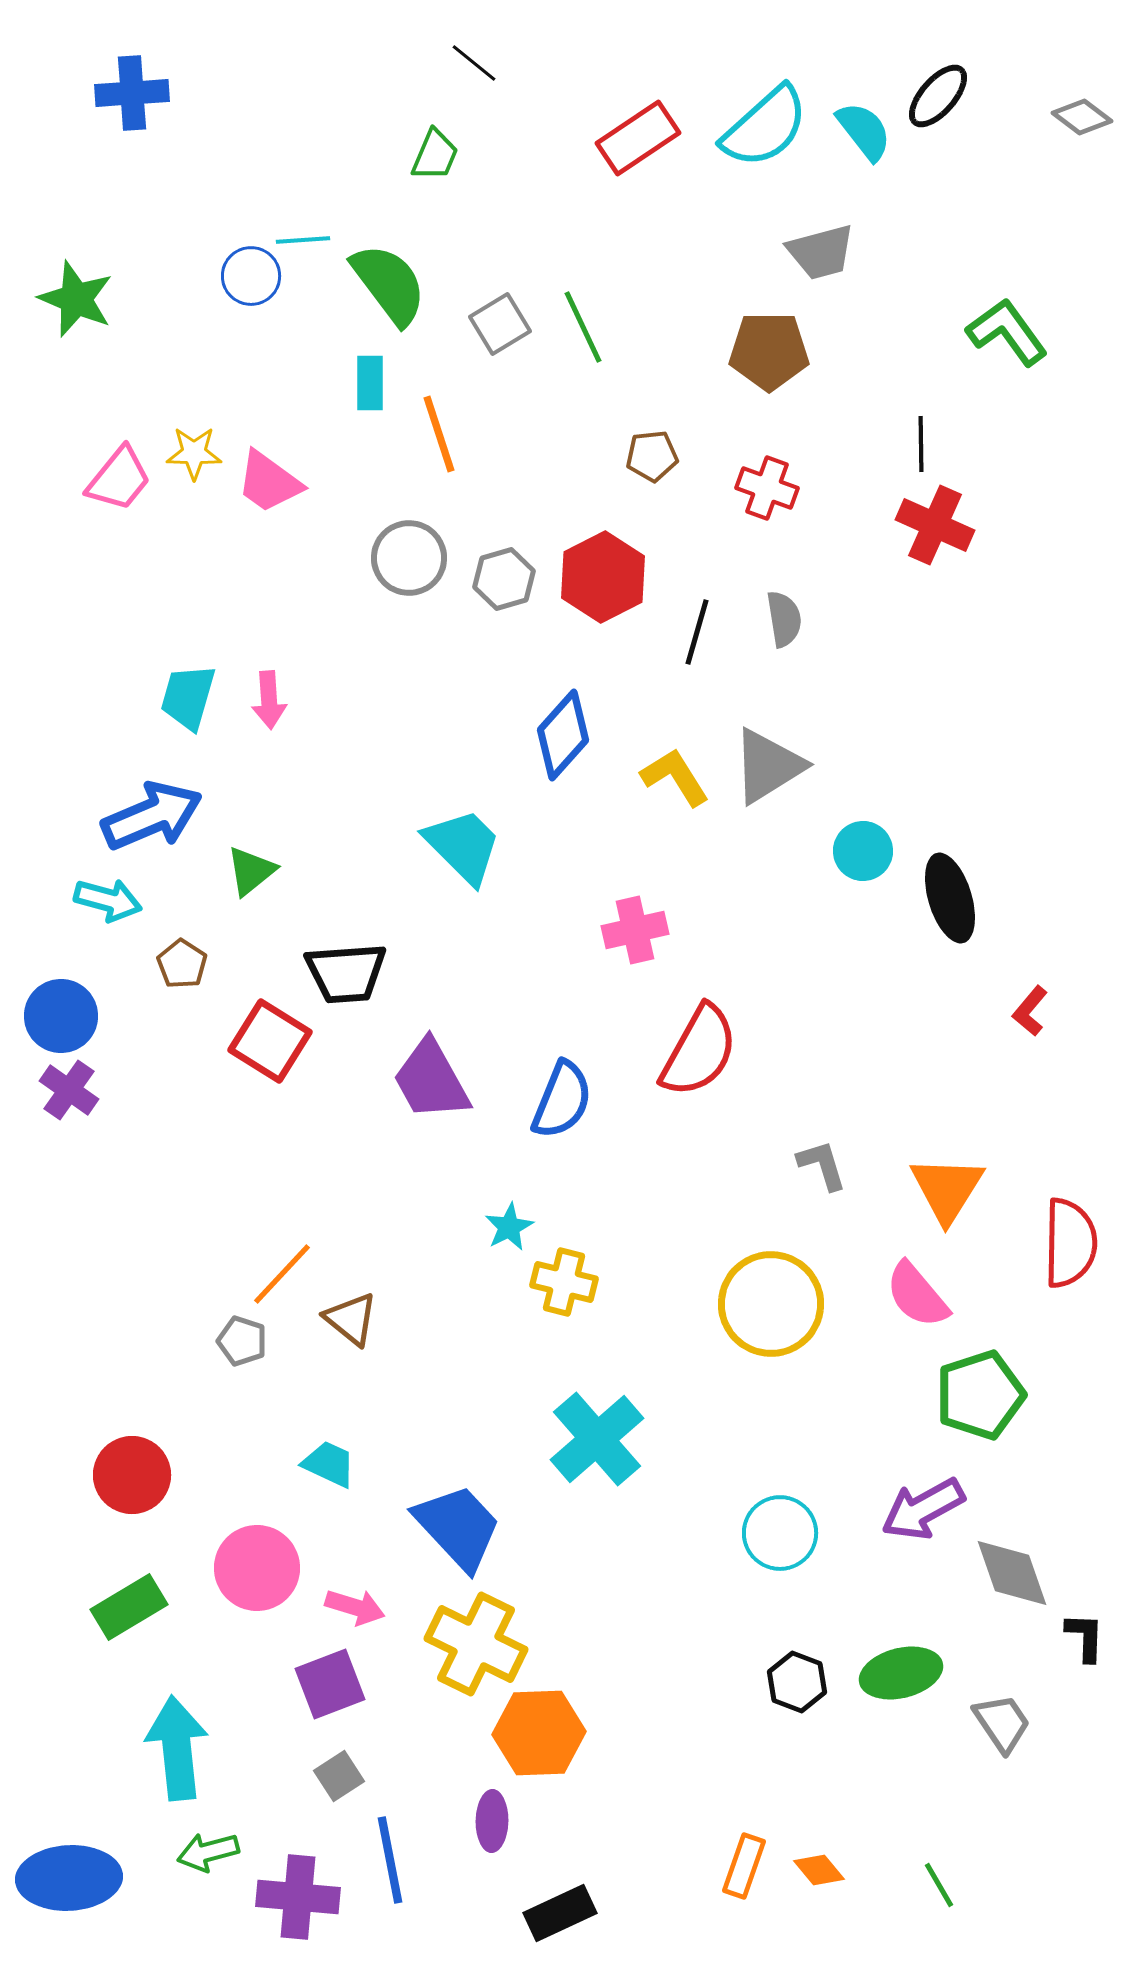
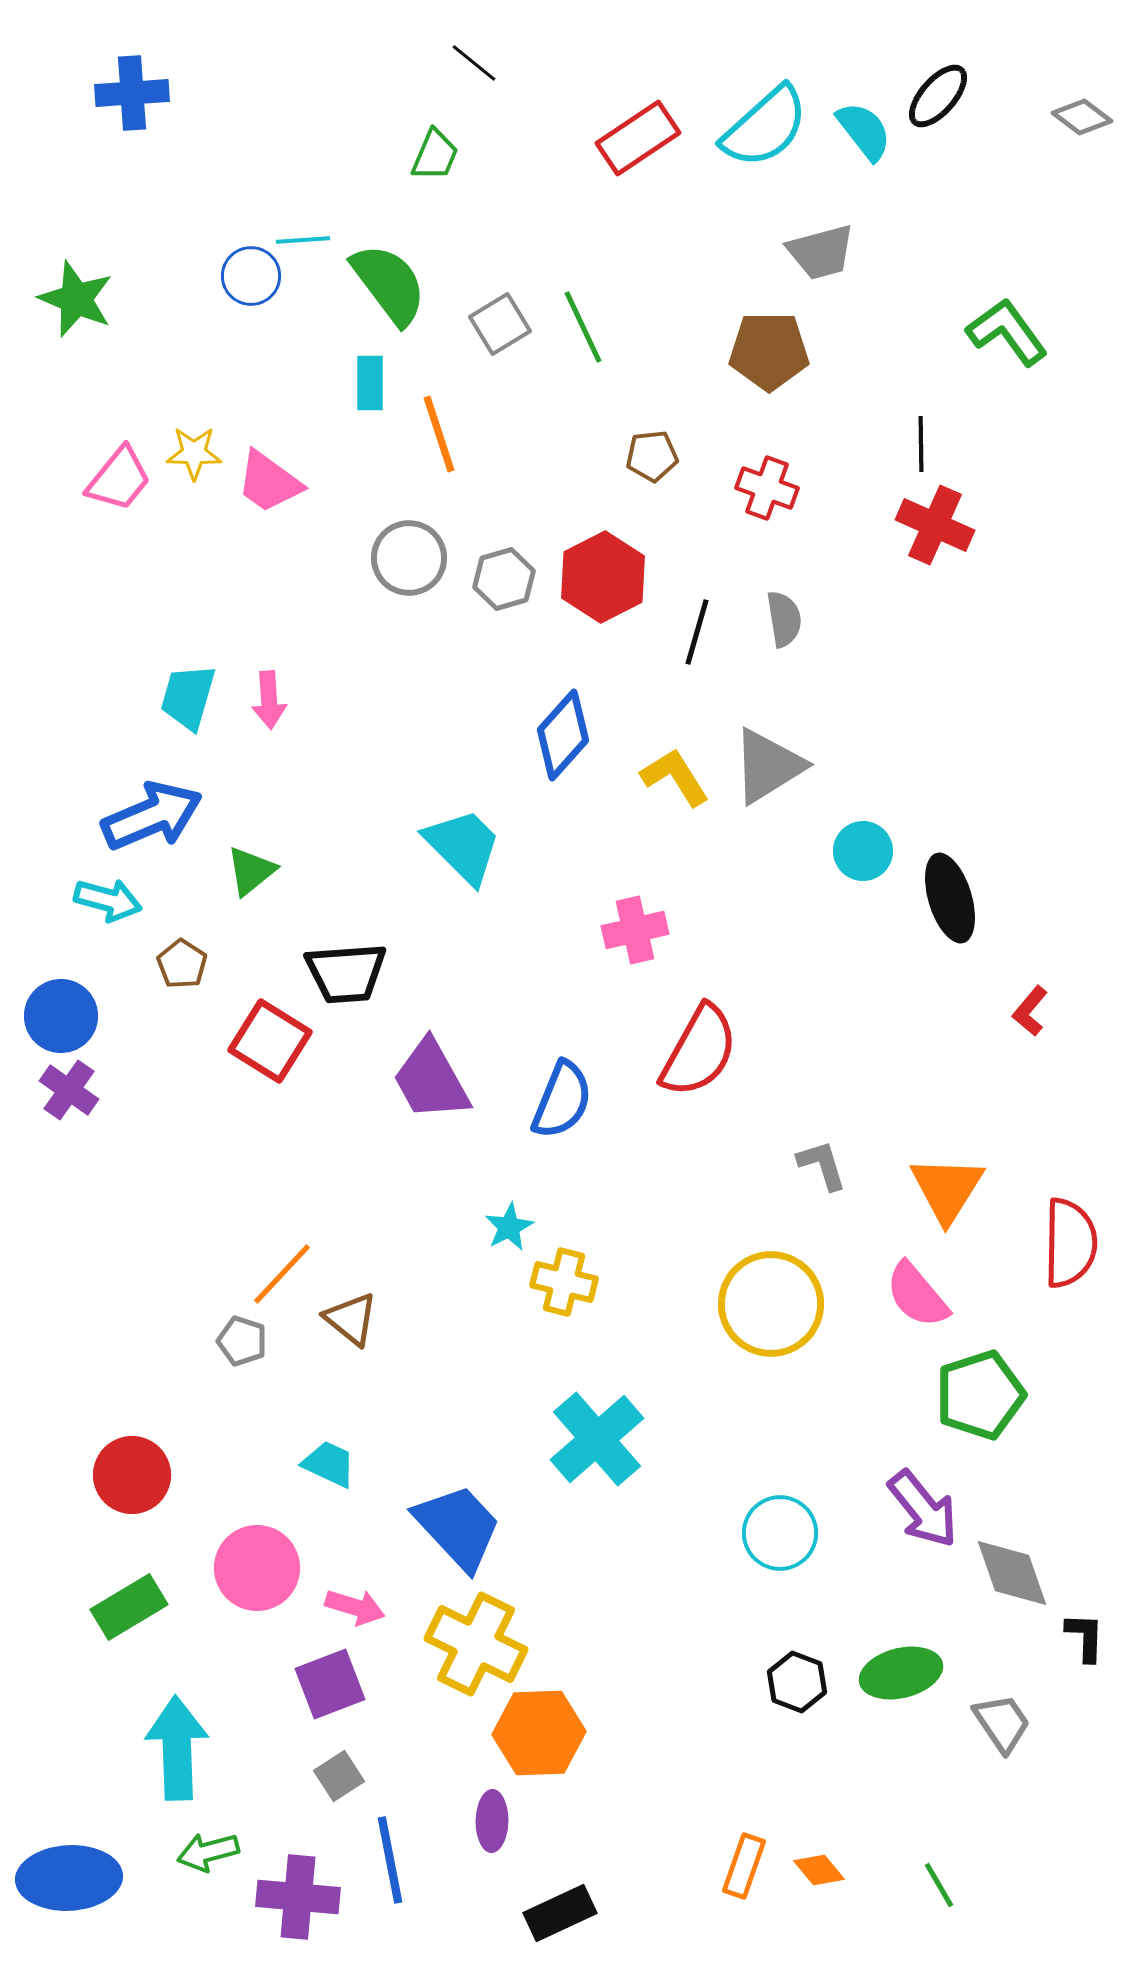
purple arrow at (923, 1509): rotated 100 degrees counterclockwise
cyan arrow at (177, 1748): rotated 4 degrees clockwise
